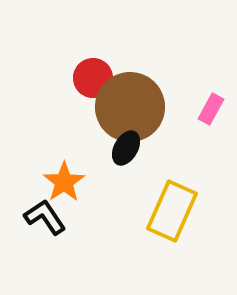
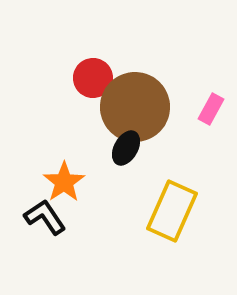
brown circle: moved 5 px right
